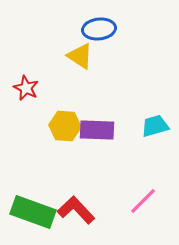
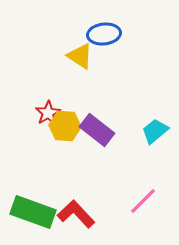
blue ellipse: moved 5 px right, 5 px down
red star: moved 22 px right, 25 px down; rotated 15 degrees clockwise
cyan trapezoid: moved 5 px down; rotated 24 degrees counterclockwise
purple rectangle: rotated 36 degrees clockwise
red L-shape: moved 4 px down
